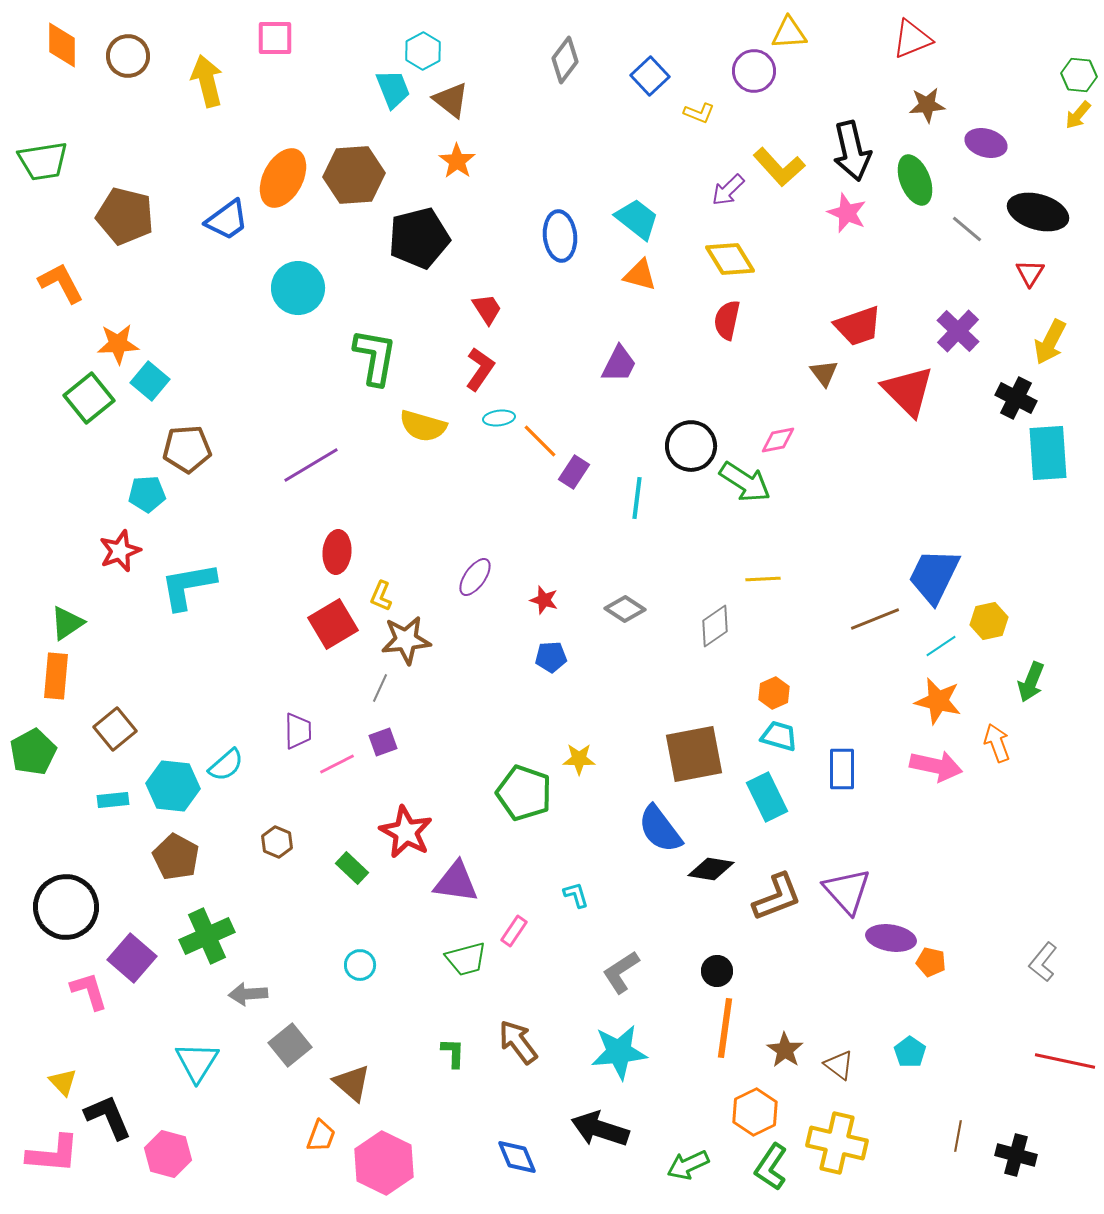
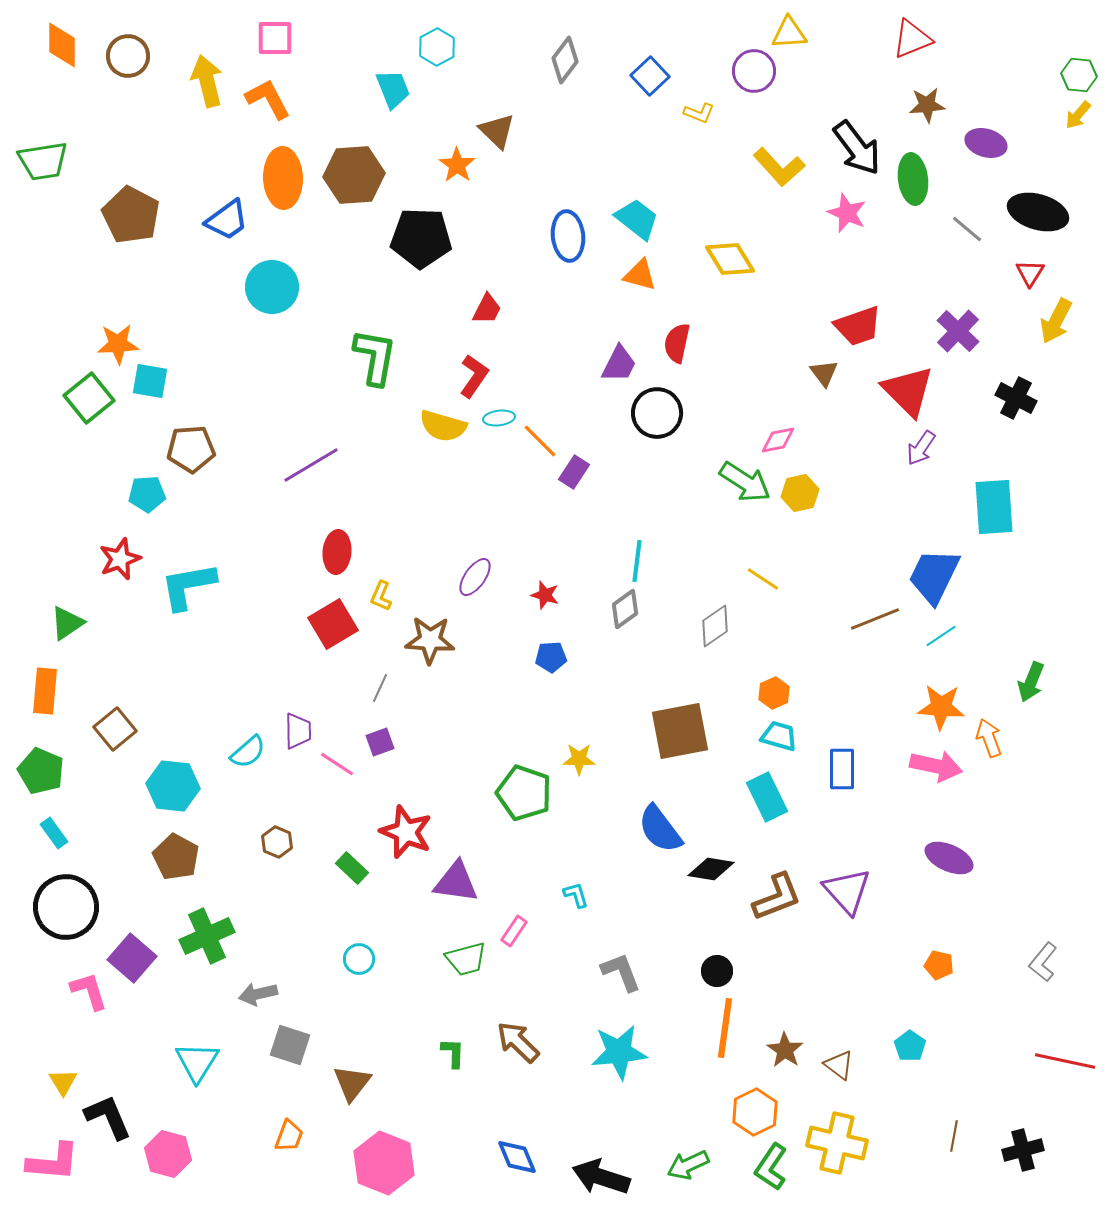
cyan hexagon at (423, 51): moved 14 px right, 4 px up
brown triangle at (451, 100): moved 46 px right, 31 px down; rotated 6 degrees clockwise
black arrow at (852, 151): moved 5 px right, 3 px up; rotated 24 degrees counterclockwise
orange star at (457, 161): moved 4 px down
orange ellipse at (283, 178): rotated 30 degrees counterclockwise
green ellipse at (915, 180): moved 2 px left, 1 px up; rotated 15 degrees clockwise
purple arrow at (728, 190): moved 193 px right, 258 px down; rotated 12 degrees counterclockwise
brown pentagon at (125, 216): moved 6 px right, 1 px up; rotated 14 degrees clockwise
blue ellipse at (560, 236): moved 8 px right
black pentagon at (419, 238): moved 2 px right; rotated 16 degrees clockwise
orange L-shape at (61, 283): moved 207 px right, 184 px up
cyan circle at (298, 288): moved 26 px left, 1 px up
red trapezoid at (487, 309): rotated 60 degrees clockwise
red semicircle at (727, 320): moved 50 px left, 23 px down
yellow arrow at (1050, 342): moved 6 px right, 21 px up
red L-shape at (480, 369): moved 6 px left, 7 px down
cyan square at (150, 381): rotated 30 degrees counterclockwise
yellow semicircle at (423, 426): moved 20 px right
black circle at (691, 446): moved 34 px left, 33 px up
brown pentagon at (187, 449): moved 4 px right
cyan rectangle at (1048, 453): moved 54 px left, 54 px down
cyan line at (637, 498): moved 63 px down
red star at (120, 551): moved 8 px down
yellow line at (763, 579): rotated 36 degrees clockwise
red star at (544, 600): moved 1 px right, 5 px up
gray diamond at (625, 609): rotated 69 degrees counterclockwise
yellow hexagon at (989, 621): moved 189 px left, 128 px up
brown star at (406, 640): moved 24 px right; rotated 9 degrees clockwise
cyan line at (941, 646): moved 10 px up
orange rectangle at (56, 676): moved 11 px left, 15 px down
orange star at (938, 701): moved 3 px right, 6 px down; rotated 9 degrees counterclockwise
purple square at (383, 742): moved 3 px left
orange arrow at (997, 743): moved 8 px left, 5 px up
green pentagon at (33, 752): moved 8 px right, 19 px down; rotated 21 degrees counterclockwise
brown square at (694, 754): moved 14 px left, 23 px up
pink line at (337, 764): rotated 60 degrees clockwise
cyan semicircle at (226, 765): moved 22 px right, 13 px up
cyan rectangle at (113, 800): moved 59 px left, 33 px down; rotated 60 degrees clockwise
red star at (406, 832): rotated 6 degrees counterclockwise
purple ellipse at (891, 938): moved 58 px right, 80 px up; rotated 15 degrees clockwise
orange pentagon at (931, 962): moved 8 px right, 3 px down
cyan circle at (360, 965): moved 1 px left, 6 px up
gray L-shape at (621, 972): rotated 102 degrees clockwise
gray arrow at (248, 994): moved 10 px right; rotated 9 degrees counterclockwise
brown arrow at (518, 1042): rotated 9 degrees counterclockwise
gray square at (290, 1045): rotated 33 degrees counterclockwise
cyan pentagon at (910, 1052): moved 6 px up
yellow triangle at (63, 1082): rotated 12 degrees clockwise
brown triangle at (352, 1083): rotated 27 degrees clockwise
black arrow at (600, 1129): moved 1 px right, 48 px down
orange trapezoid at (321, 1136): moved 32 px left
brown line at (958, 1136): moved 4 px left
pink L-shape at (53, 1154): moved 8 px down
black cross at (1016, 1155): moved 7 px right, 5 px up; rotated 30 degrees counterclockwise
pink hexagon at (384, 1163): rotated 4 degrees counterclockwise
